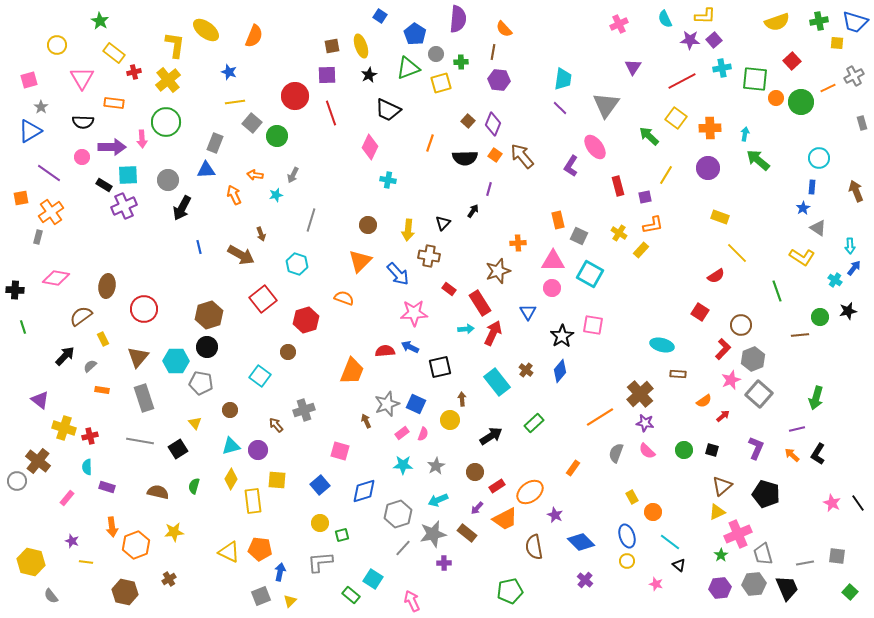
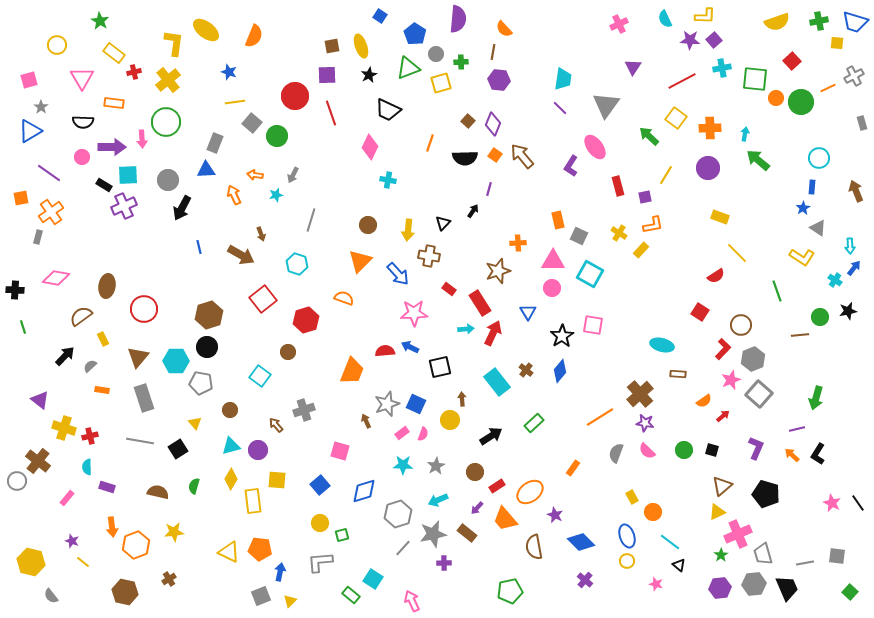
yellow L-shape at (175, 45): moved 1 px left, 2 px up
orange trapezoid at (505, 519): rotated 76 degrees clockwise
yellow line at (86, 562): moved 3 px left; rotated 32 degrees clockwise
